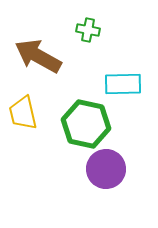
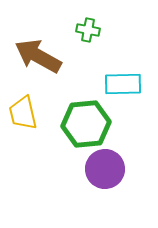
green hexagon: rotated 18 degrees counterclockwise
purple circle: moved 1 px left
